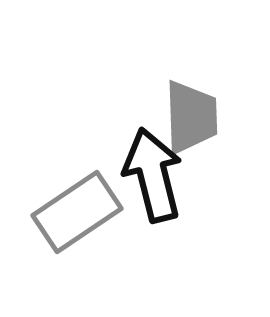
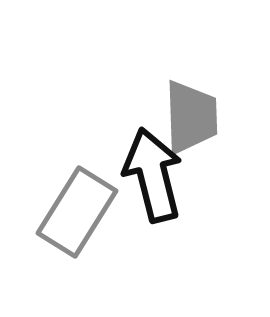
gray rectangle: rotated 24 degrees counterclockwise
